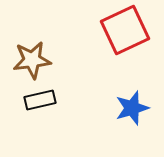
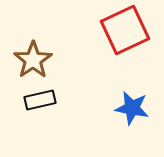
brown star: moved 1 px right; rotated 27 degrees counterclockwise
blue star: rotated 28 degrees clockwise
